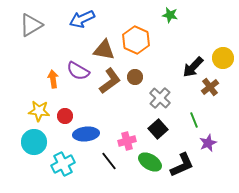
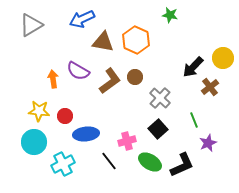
brown triangle: moved 1 px left, 8 px up
